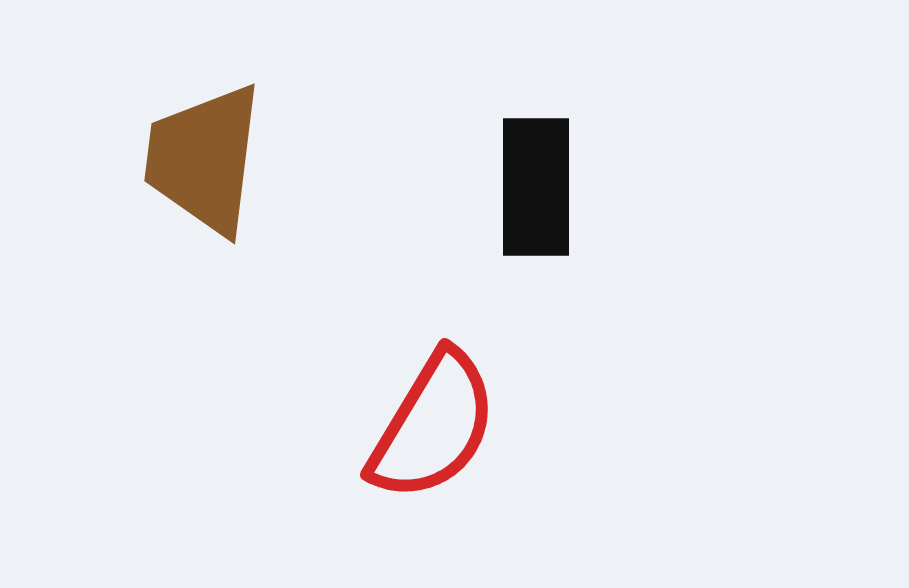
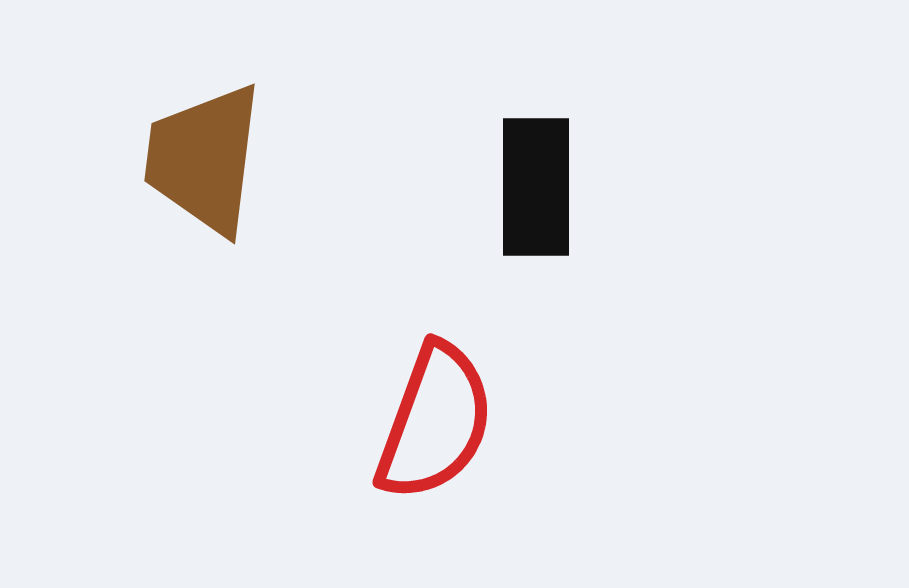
red semicircle: moved 2 px right, 4 px up; rotated 11 degrees counterclockwise
